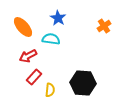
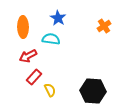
orange ellipse: rotated 40 degrees clockwise
black hexagon: moved 10 px right, 8 px down
yellow semicircle: rotated 32 degrees counterclockwise
